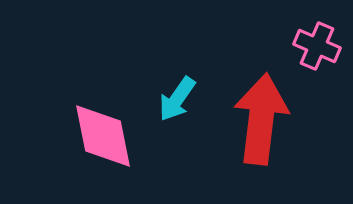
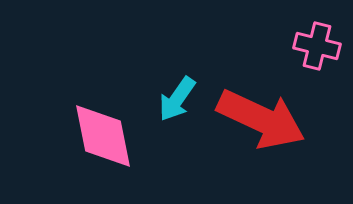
pink cross: rotated 9 degrees counterclockwise
red arrow: rotated 108 degrees clockwise
